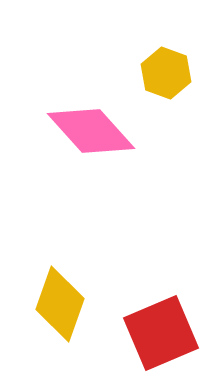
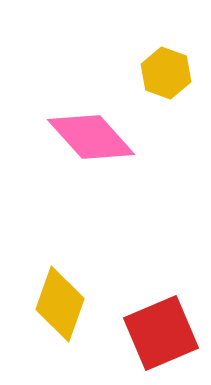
pink diamond: moved 6 px down
